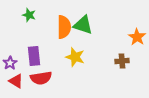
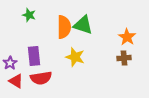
orange star: moved 10 px left
brown cross: moved 2 px right, 3 px up
